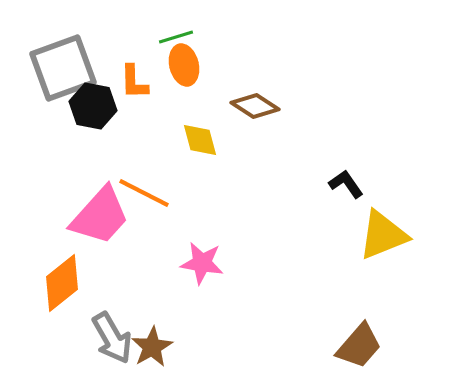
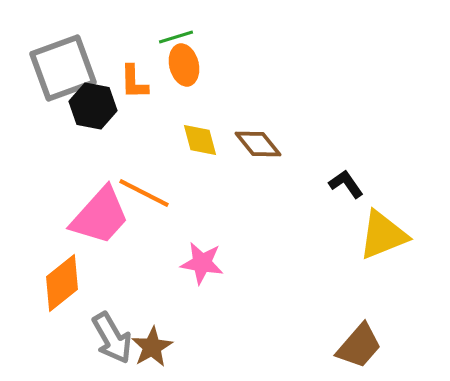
brown diamond: moved 3 px right, 38 px down; rotated 18 degrees clockwise
